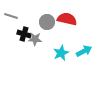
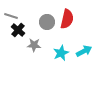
red semicircle: rotated 90 degrees clockwise
black cross: moved 6 px left, 4 px up; rotated 24 degrees clockwise
gray star: moved 1 px left, 6 px down
